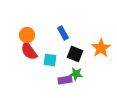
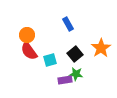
blue rectangle: moved 5 px right, 9 px up
black square: rotated 28 degrees clockwise
cyan square: rotated 24 degrees counterclockwise
